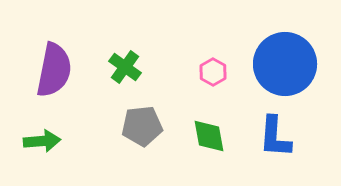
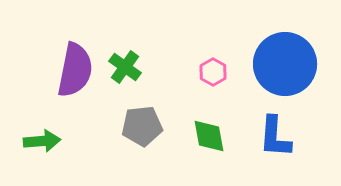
purple semicircle: moved 21 px right
